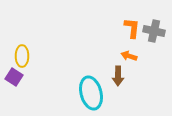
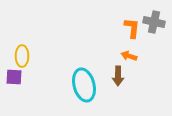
gray cross: moved 9 px up
purple square: rotated 30 degrees counterclockwise
cyan ellipse: moved 7 px left, 8 px up
